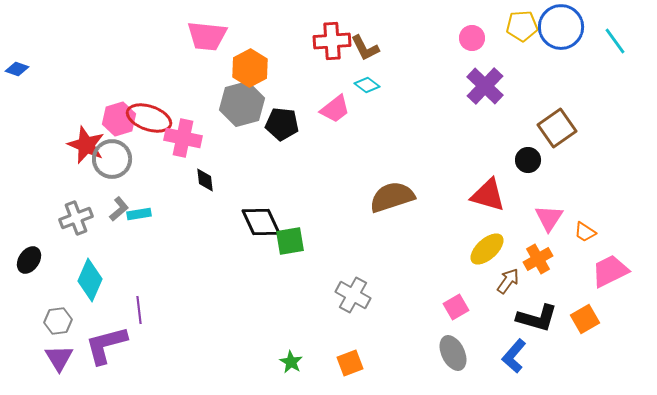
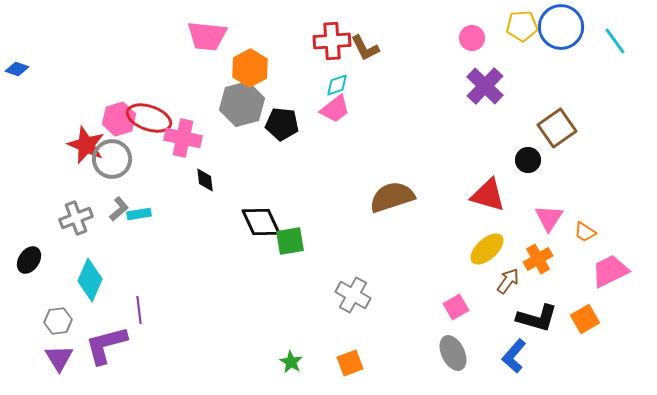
cyan diamond at (367, 85): moved 30 px left; rotated 55 degrees counterclockwise
